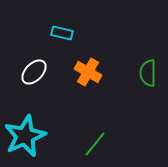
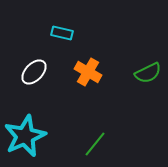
green semicircle: rotated 116 degrees counterclockwise
